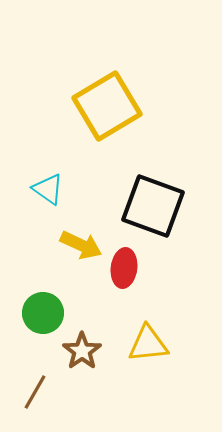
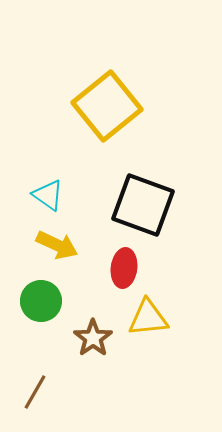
yellow square: rotated 8 degrees counterclockwise
cyan triangle: moved 6 px down
black square: moved 10 px left, 1 px up
yellow arrow: moved 24 px left
green circle: moved 2 px left, 12 px up
yellow triangle: moved 26 px up
brown star: moved 11 px right, 13 px up
